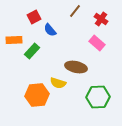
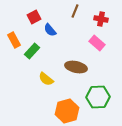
brown line: rotated 16 degrees counterclockwise
red cross: rotated 24 degrees counterclockwise
orange rectangle: rotated 63 degrees clockwise
yellow semicircle: moved 12 px left, 4 px up; rotated 21 degrees clockwise
orange hexagon: moved 30 px right, 16 px down; rotated 10 degrees counterclockwise
